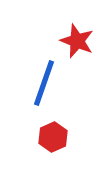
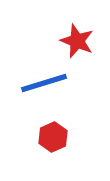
blue line: rotated 54 degrees clockwise
